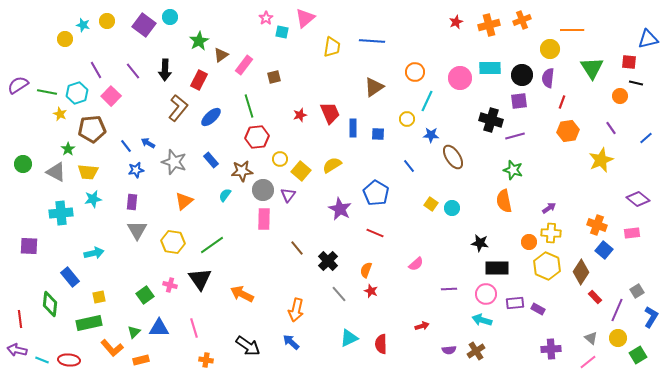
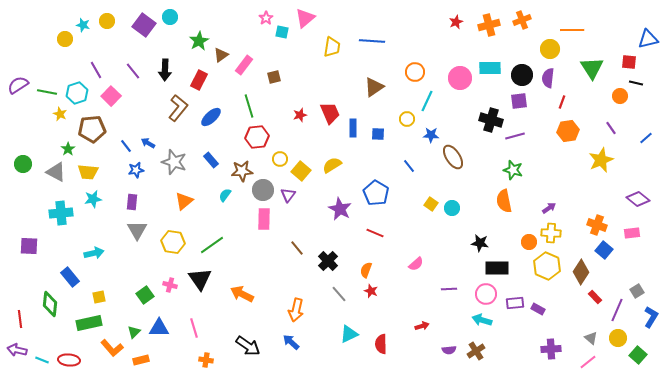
cyan triangle at (349, 338): moved 4 px up
green square at (638, 355): rotated 18 degrees counterclockwise
